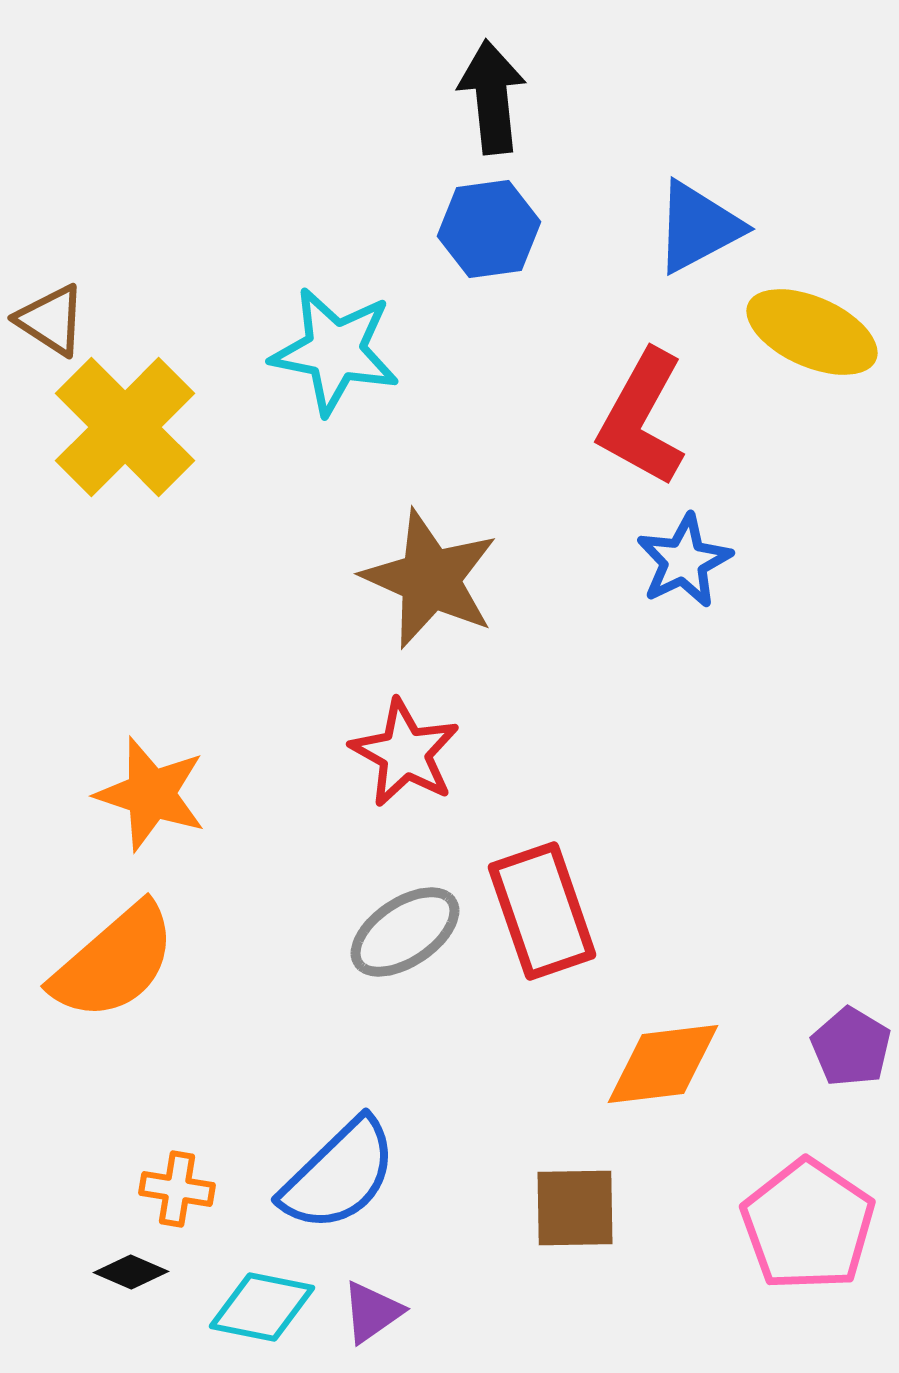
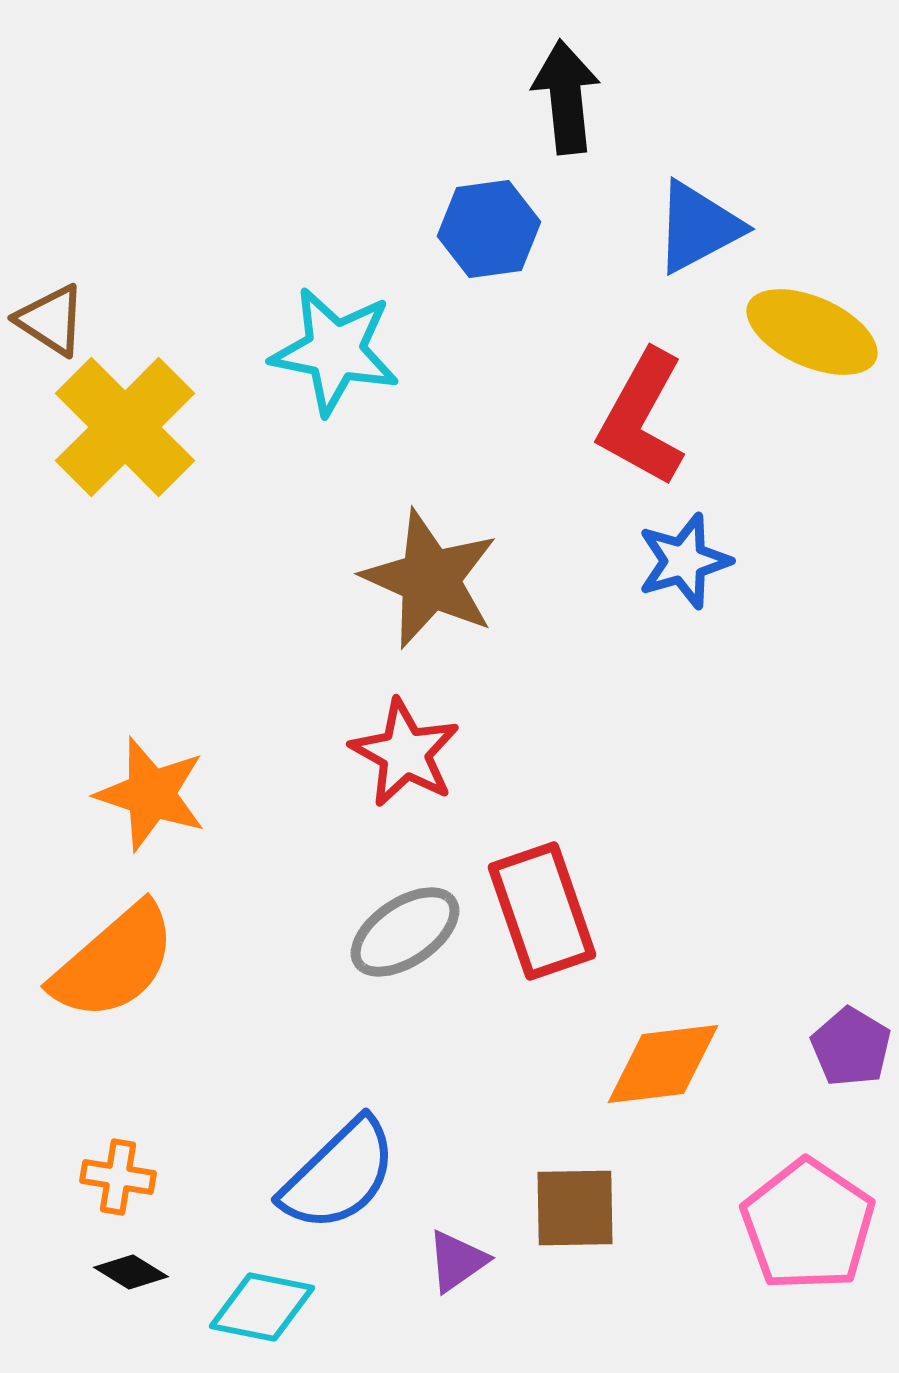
black arrow: moved 74 px right
blue star: rotated 10 degrees clockwise
orange cross: moved 59 px left, 12 px up
black diamond: rotated 8 degrees clockwise
purple triangle: moved 85 px right, 51 px up
